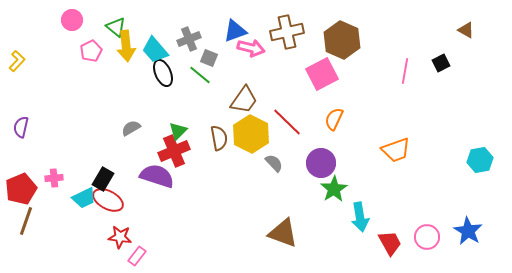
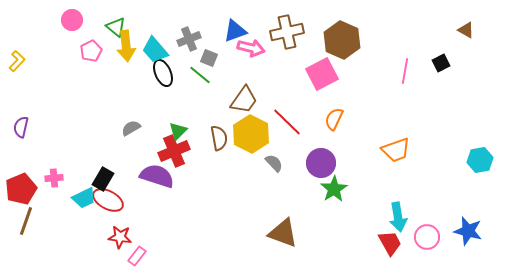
cyan arrow at (360, 217): moved 38 px right
blue star at (468, 231): rotated 16 degrees counterclockwise
